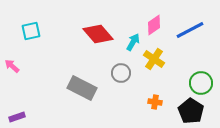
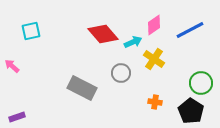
red diamond: moved 5 px right
cyan arrow: rotated 36 degrees clockwise
